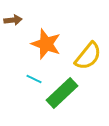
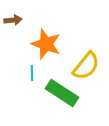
yellow semicircle: moved 2 px left, 10 px down
cyan line: moved 2 px left, 6 px up; rotated 63 degrees clockwise
green rectangle: rotated 76 degrees clockwise
